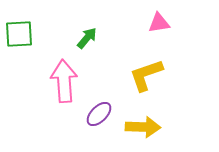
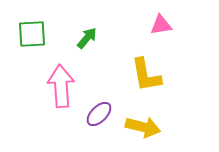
pink triangle: moved 2 px right, 2 px down
green square: moved 13 px right
yellow L-shape: rotated 81 degrees counterclockwise
pink arrow: moved 3 px left, 5 px down
yellow arrow: rotated 12 degrees clockwise
